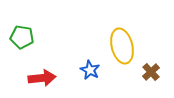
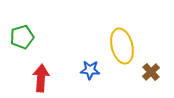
green pentagon: rotated 25 degrees counterclockwise
blue star: rotated 24 degrees counterclockwise
red arrow: moved 1 px left; rotated 80 degrees counterclockwise
